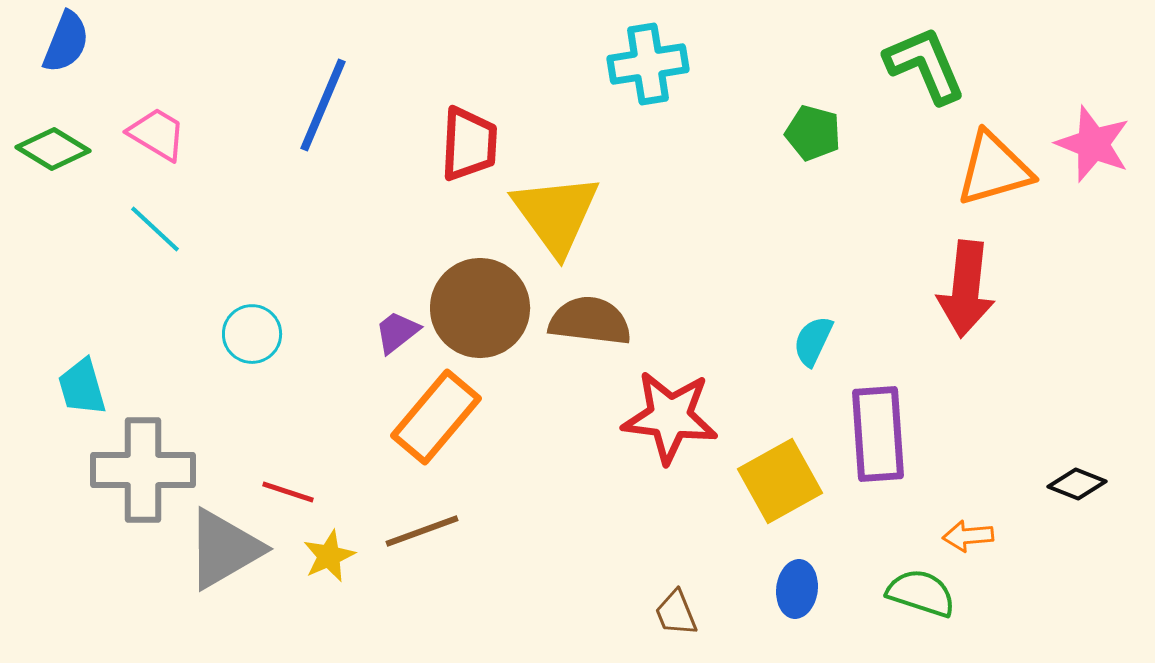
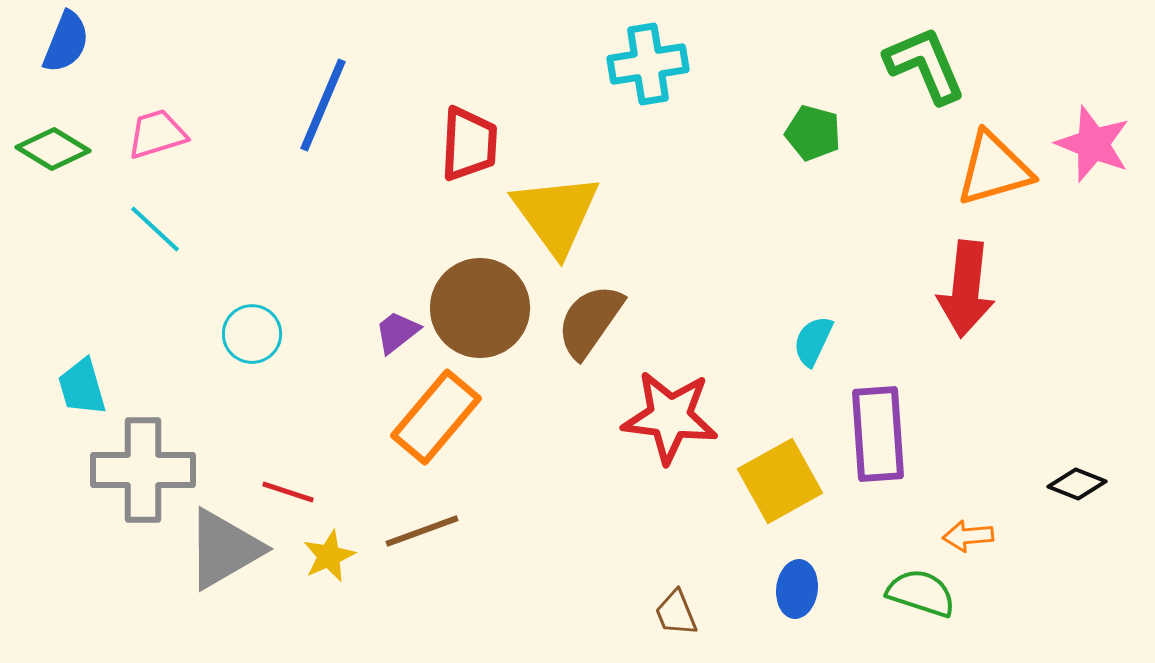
pink trapezoid: rotated 48 degrees counterclockwise
brown semicircle: rotated 62 degrees counterclockwise
